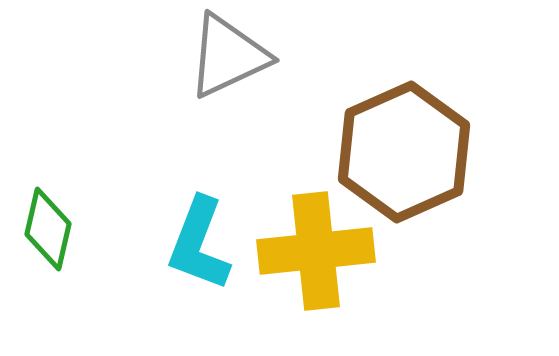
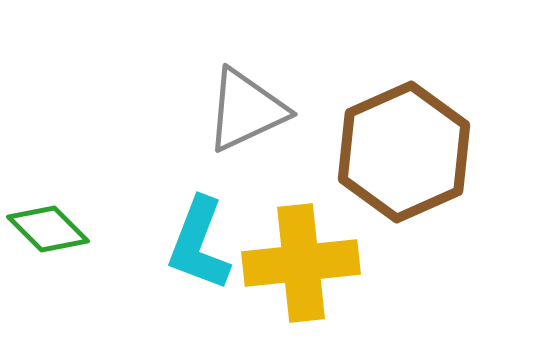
gray triangle: moved 18 px right, 54 px down
green diamond: rotated 58 degrees counterclockwise
yellow cross: moved 15 px left, 12 px down
